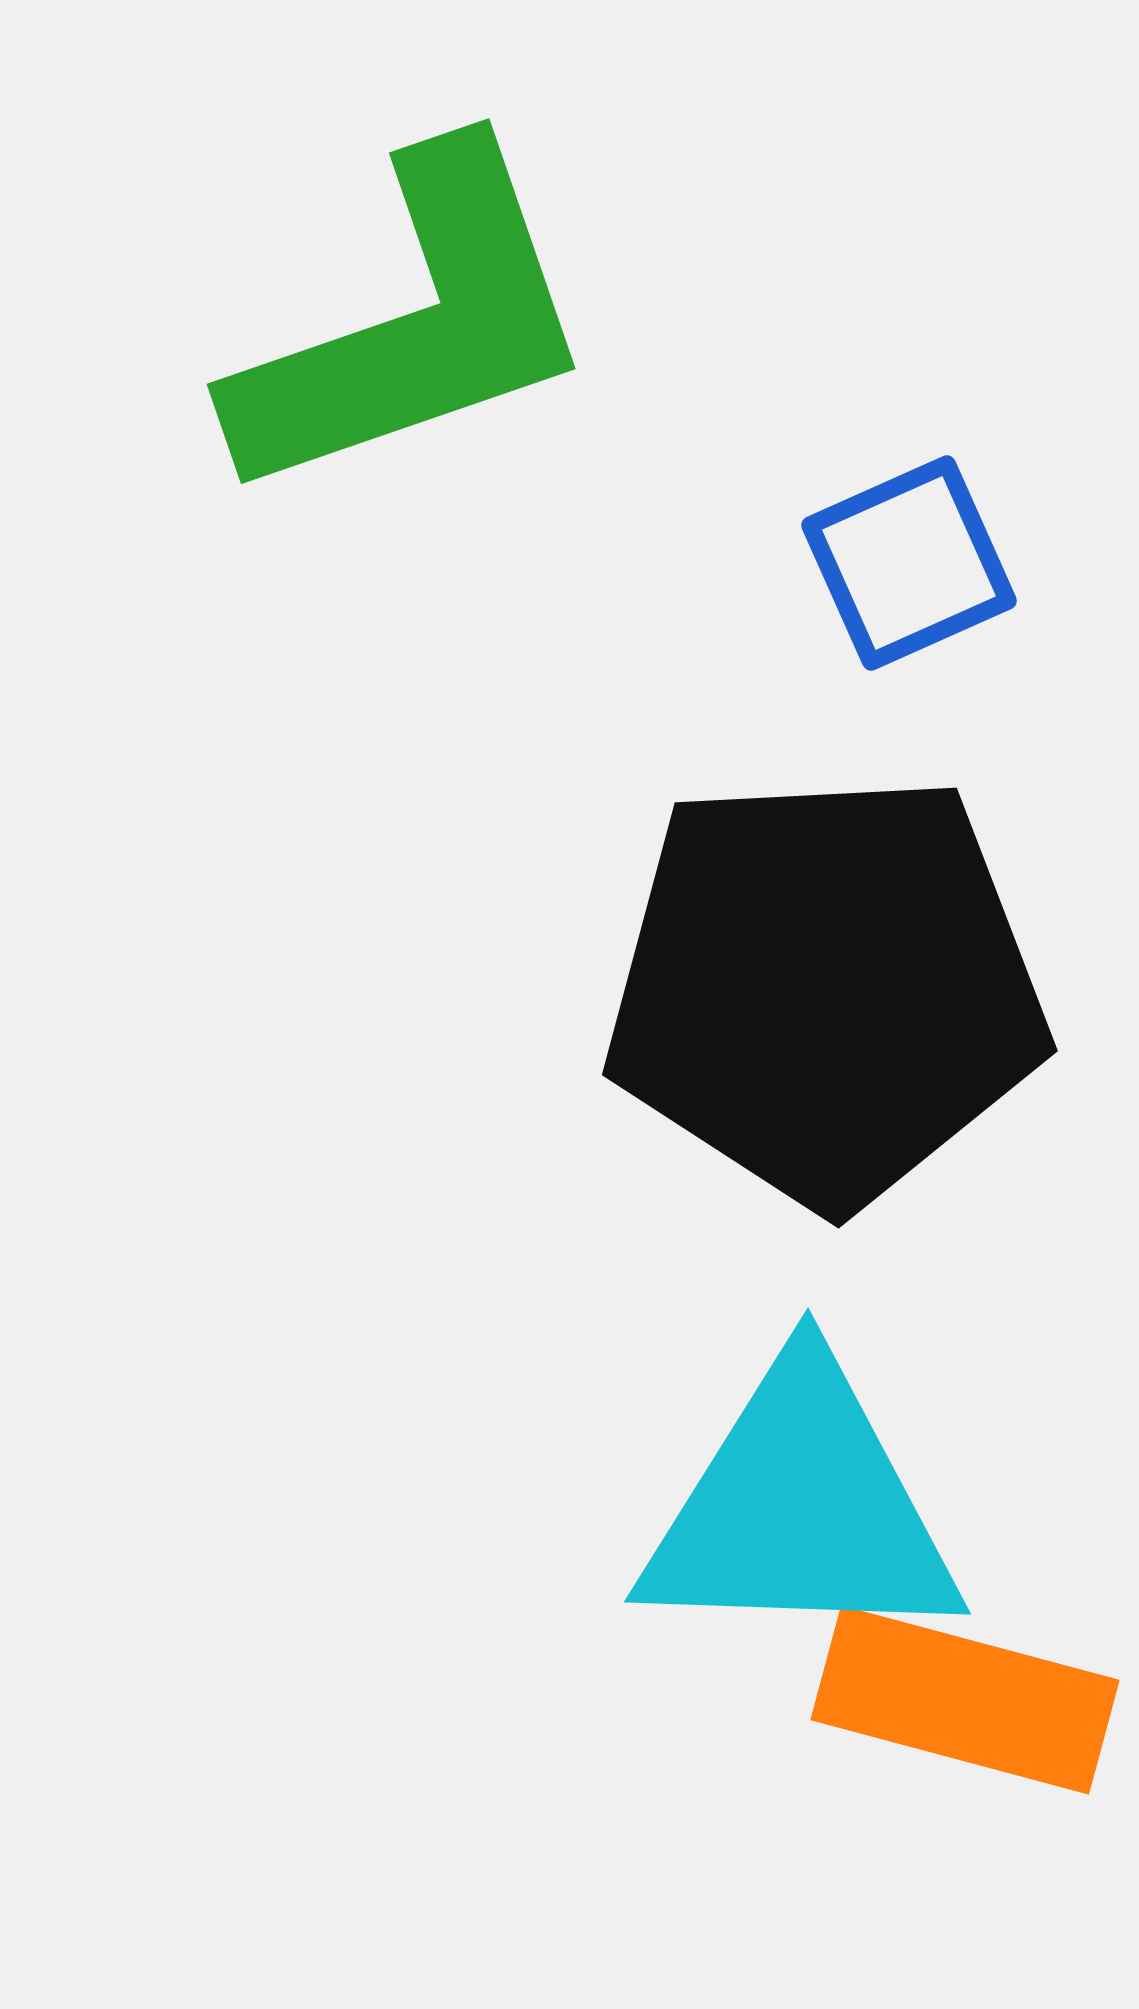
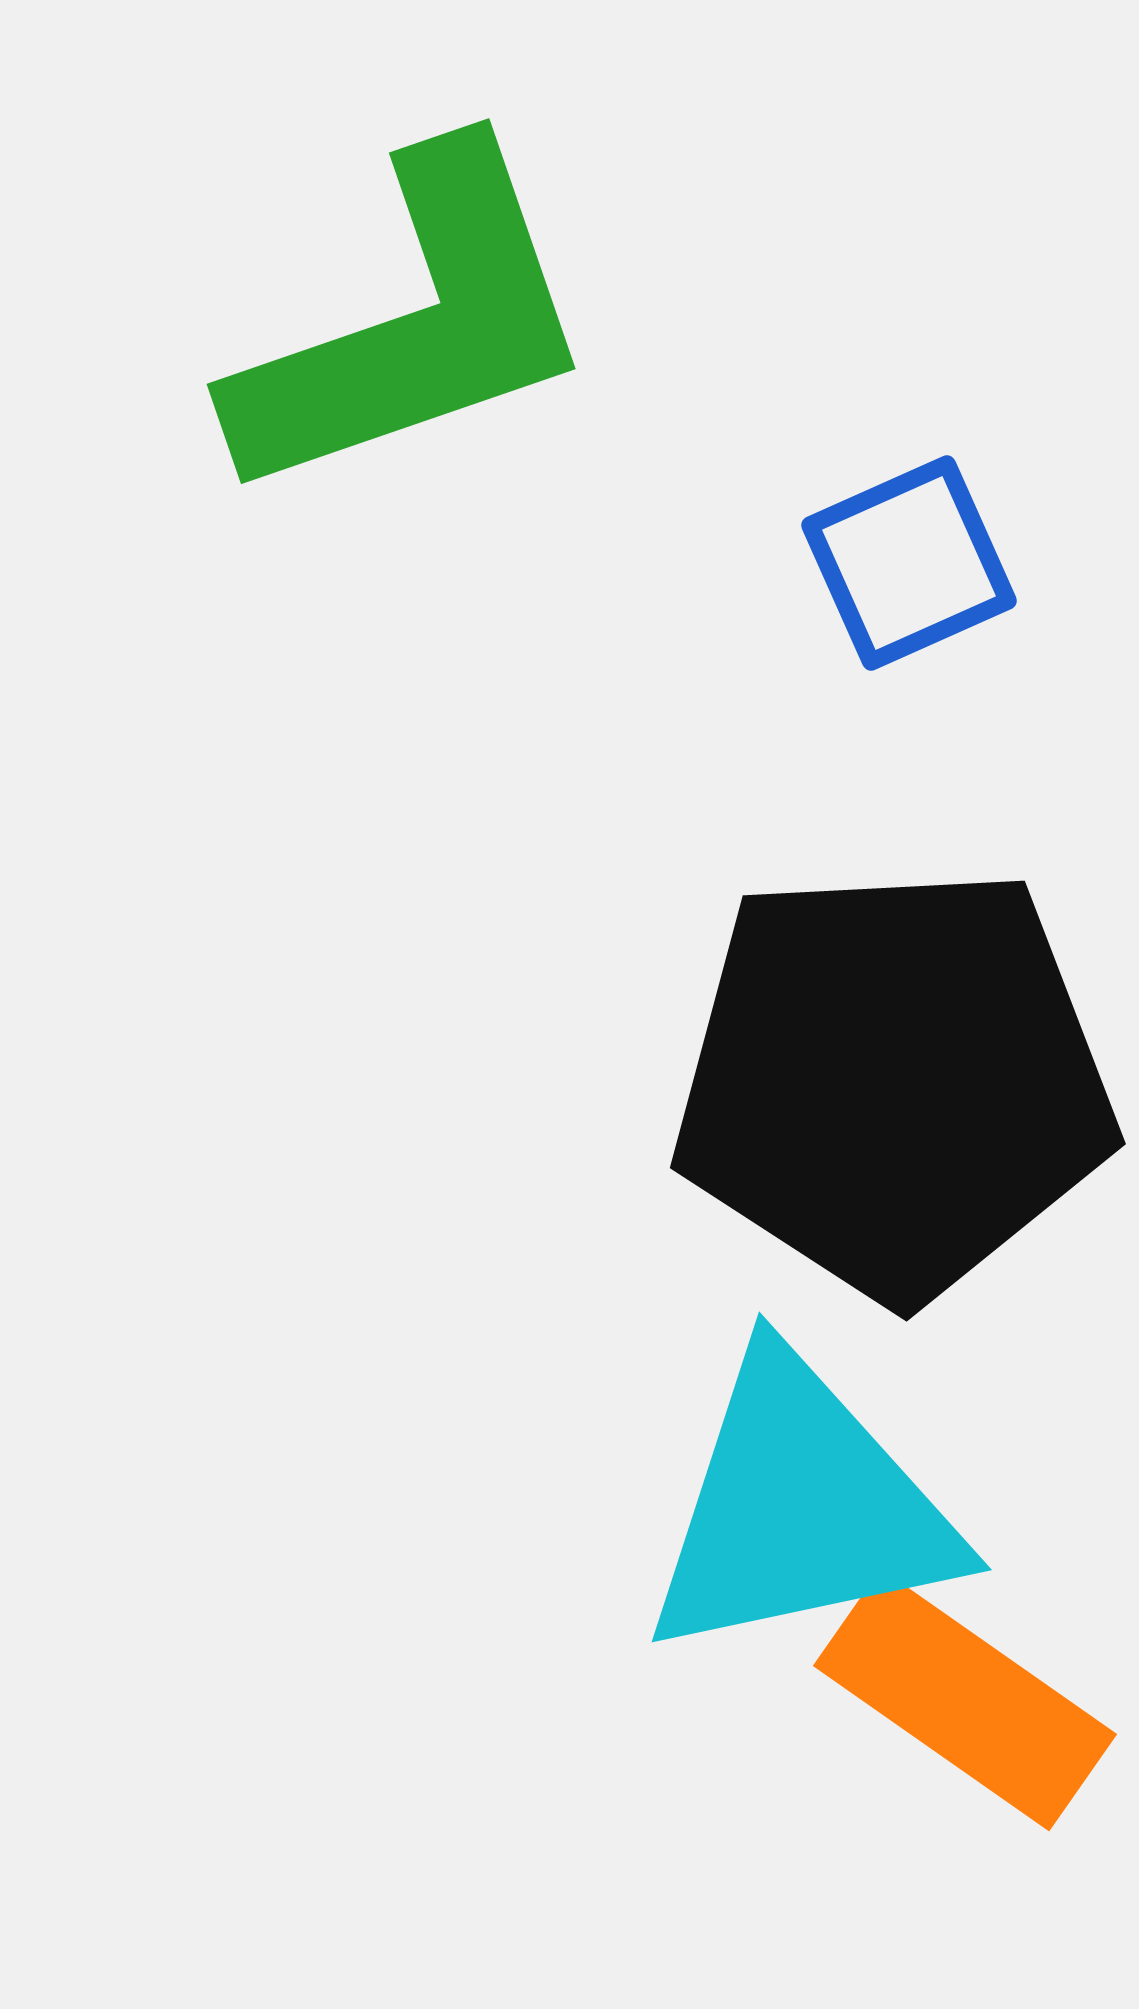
black pentagon: moved 68 px right, 93 px down
cyan triangle: rotated 14 degrees counterclockwise
orange rectangle: rotated 20 degrees clockwise
